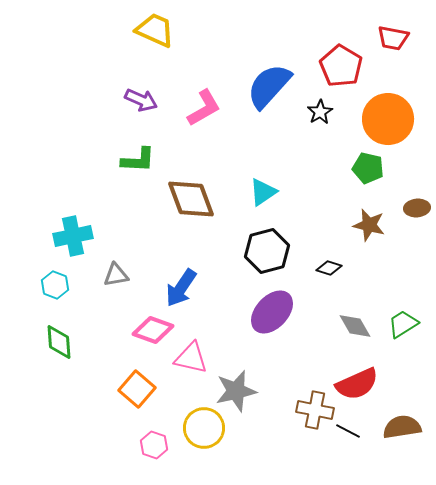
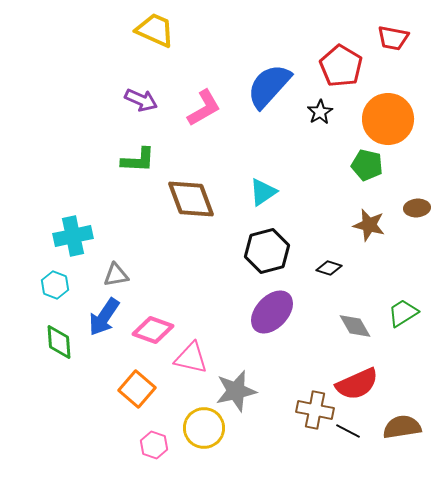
green pentagon: moved 1 px left, 3 px up
blue arrow: moved 77 px left, 29 px down
green trapezoid: moved 11 px up
